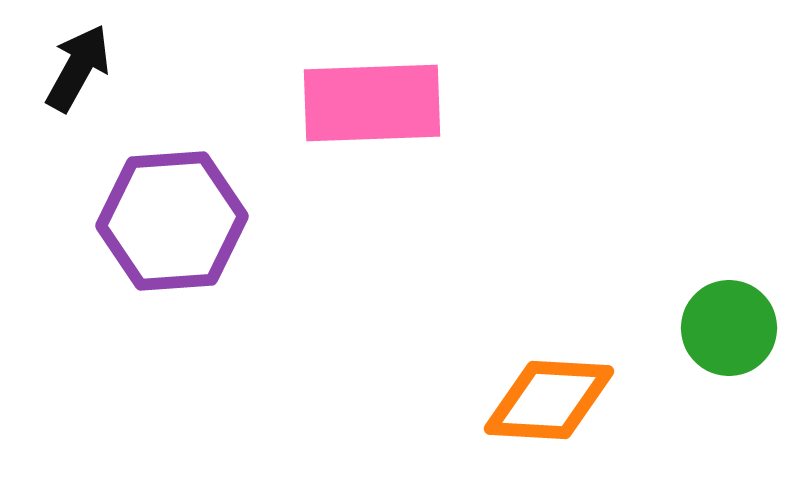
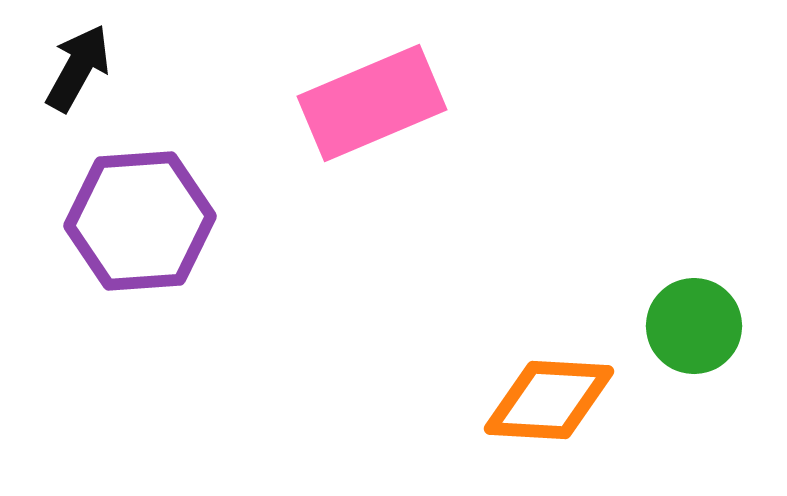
pink rectangle: rotated 21 degrees counterclockwise
purple hexagon: moved 32 px left
green circle: moved 35 px left, 2 px up
